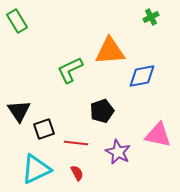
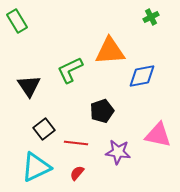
black triangle: moved 10 px right, 25 px up
black square: rotated 20 degrees counterclockwise
purple star: rotated 20 degrees counterclockwise
cyan triangle: moved 2 px up
red semicircle: rotated 112 degrees counterclockwise
